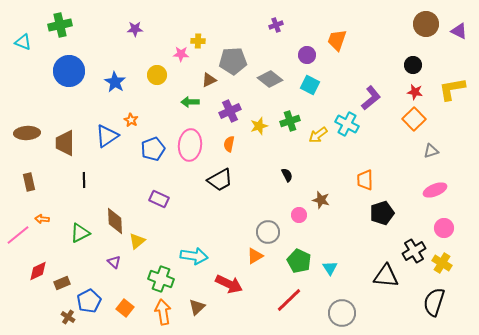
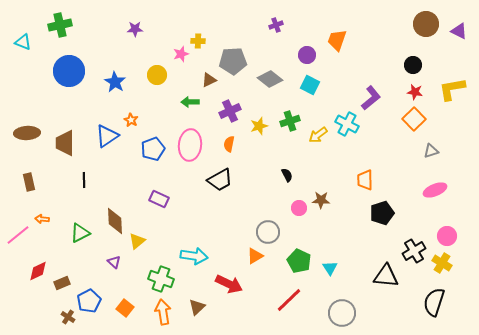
pink star at (181, 54): rotated 21 degrees counterclockwise
brown star at (321, 200): rotated 12 degrees counterclockwise
pink circle at (299, 215): moved 7 px up
pink circle at (444, 228): moved 3 px right, 8 px down
